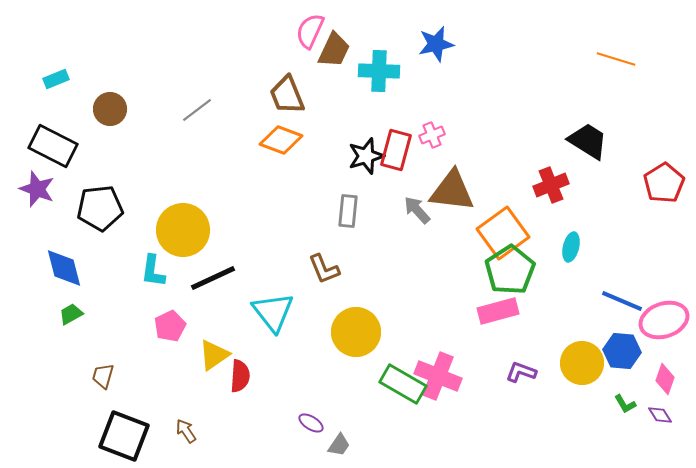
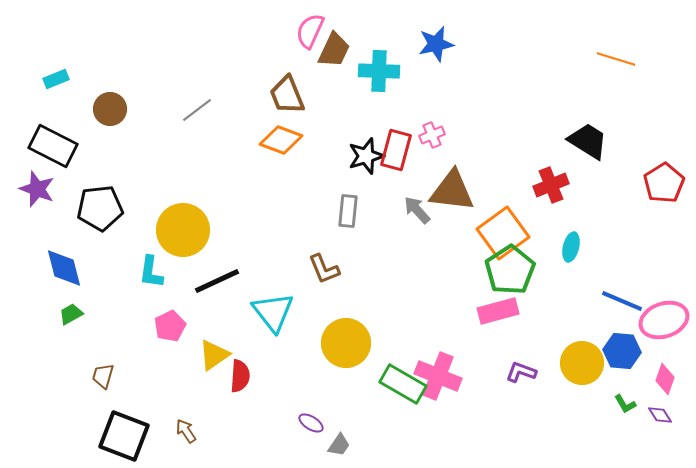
cyan L-shape at (153, 271): moved 2 px left, 1 px down
black line at (213, 278): moved 4 px right, 3 px down
yellow circle at (356, 332): moved 10 px left, 11 px down
